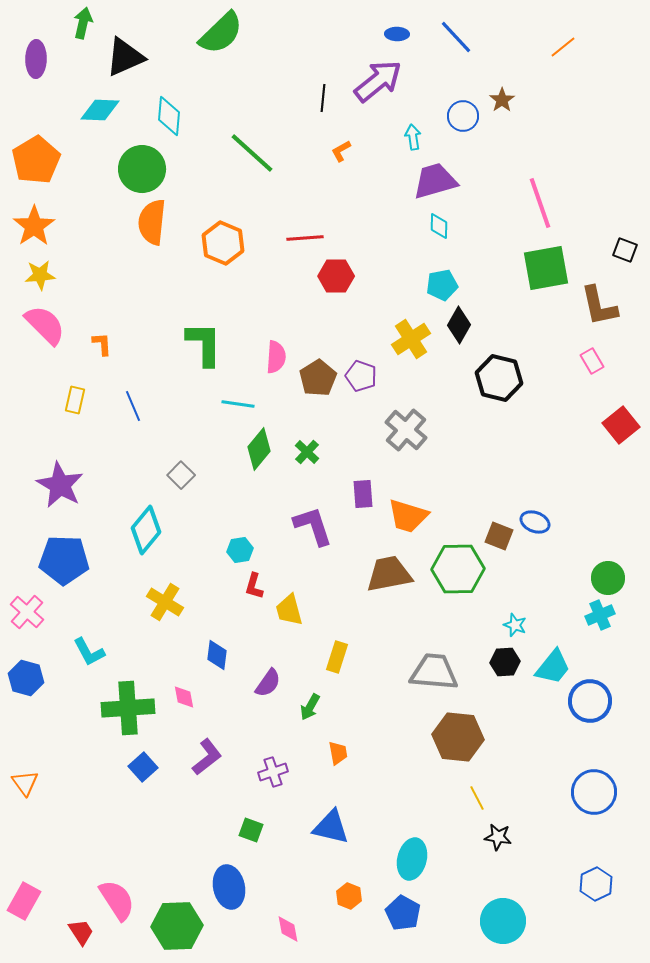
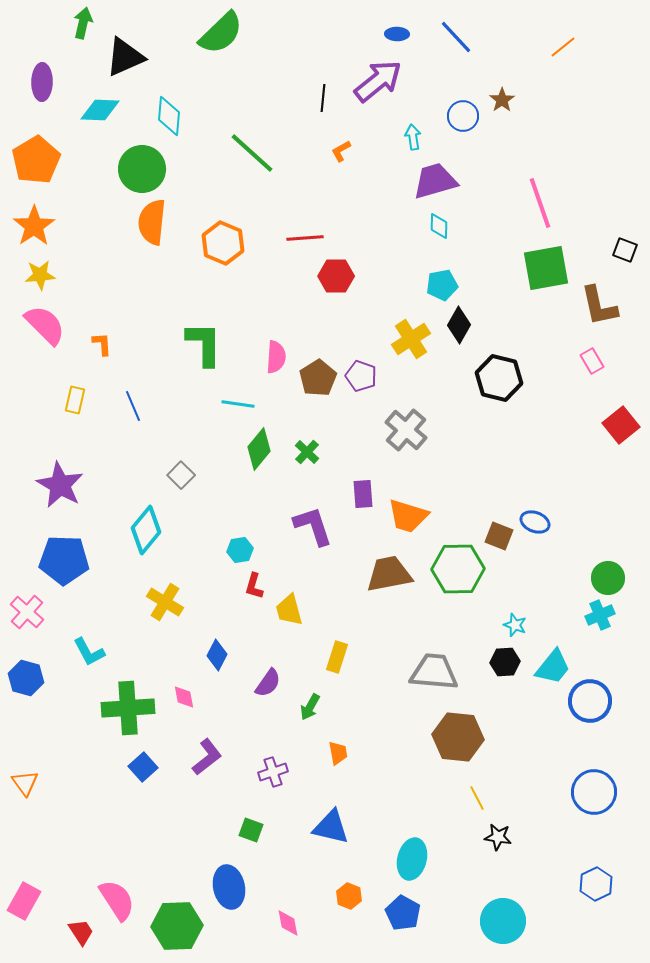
purple ellipse at (36, 59): moved 6 px right, 23 px down
blue diamond at (217, 655): rotated 20 degrees clockwise
pink diamond at (288, 929): moved 6 px up
